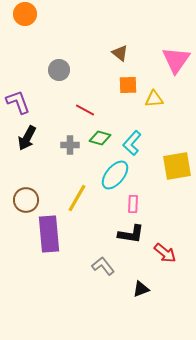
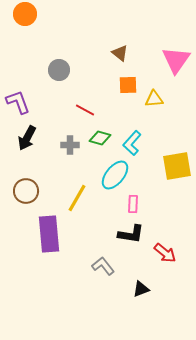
brown circle: moved 9 px up
